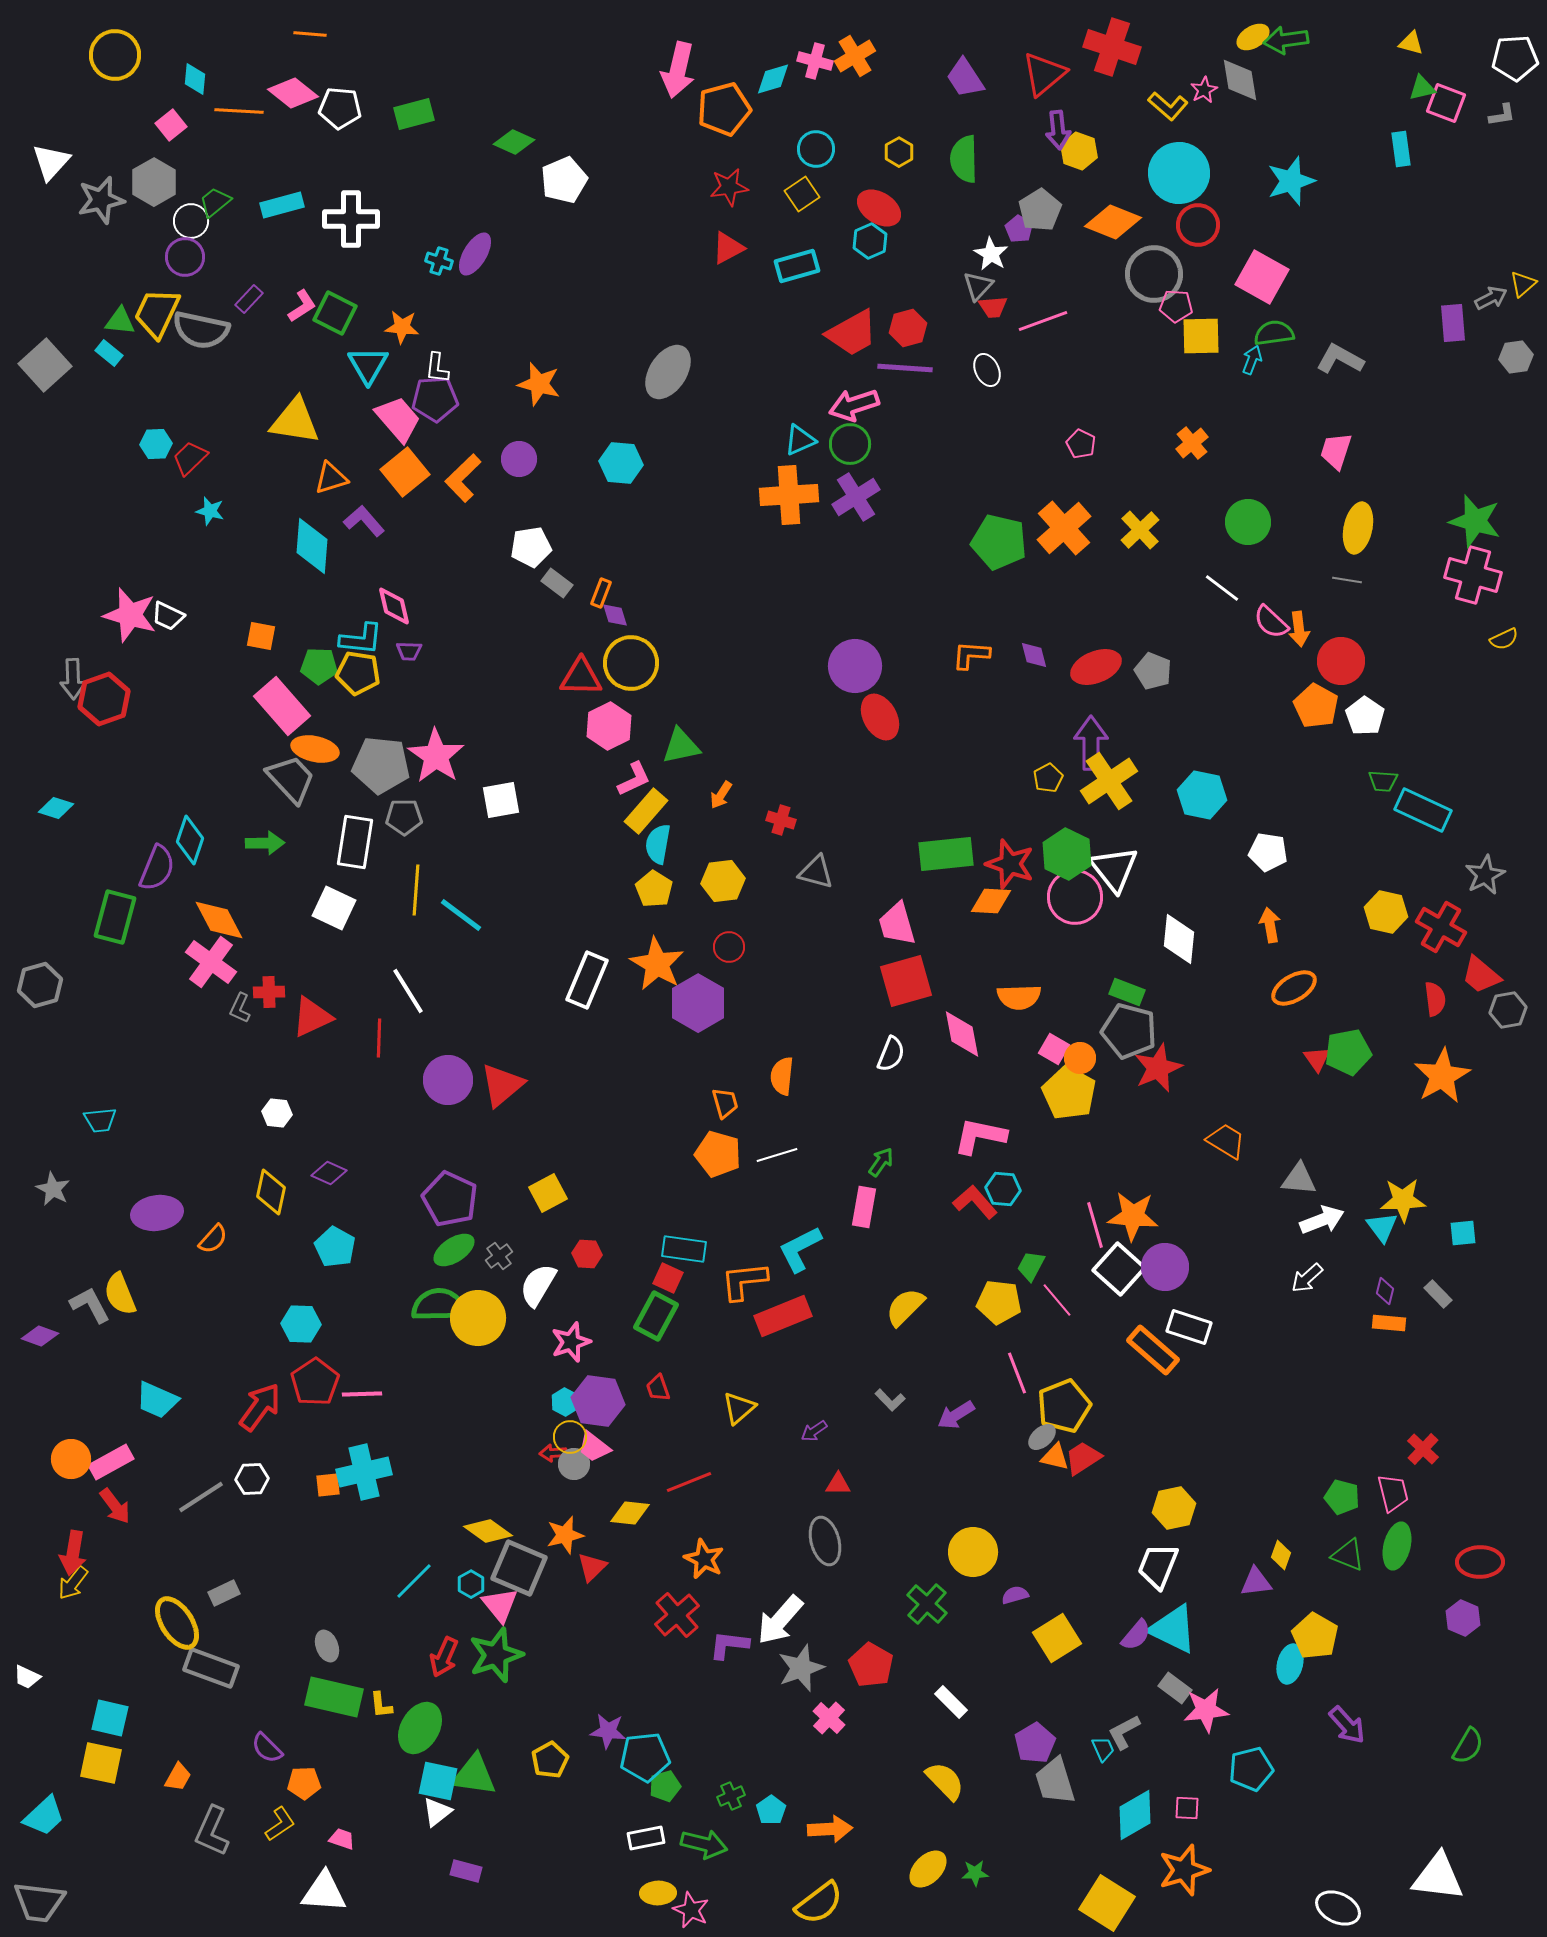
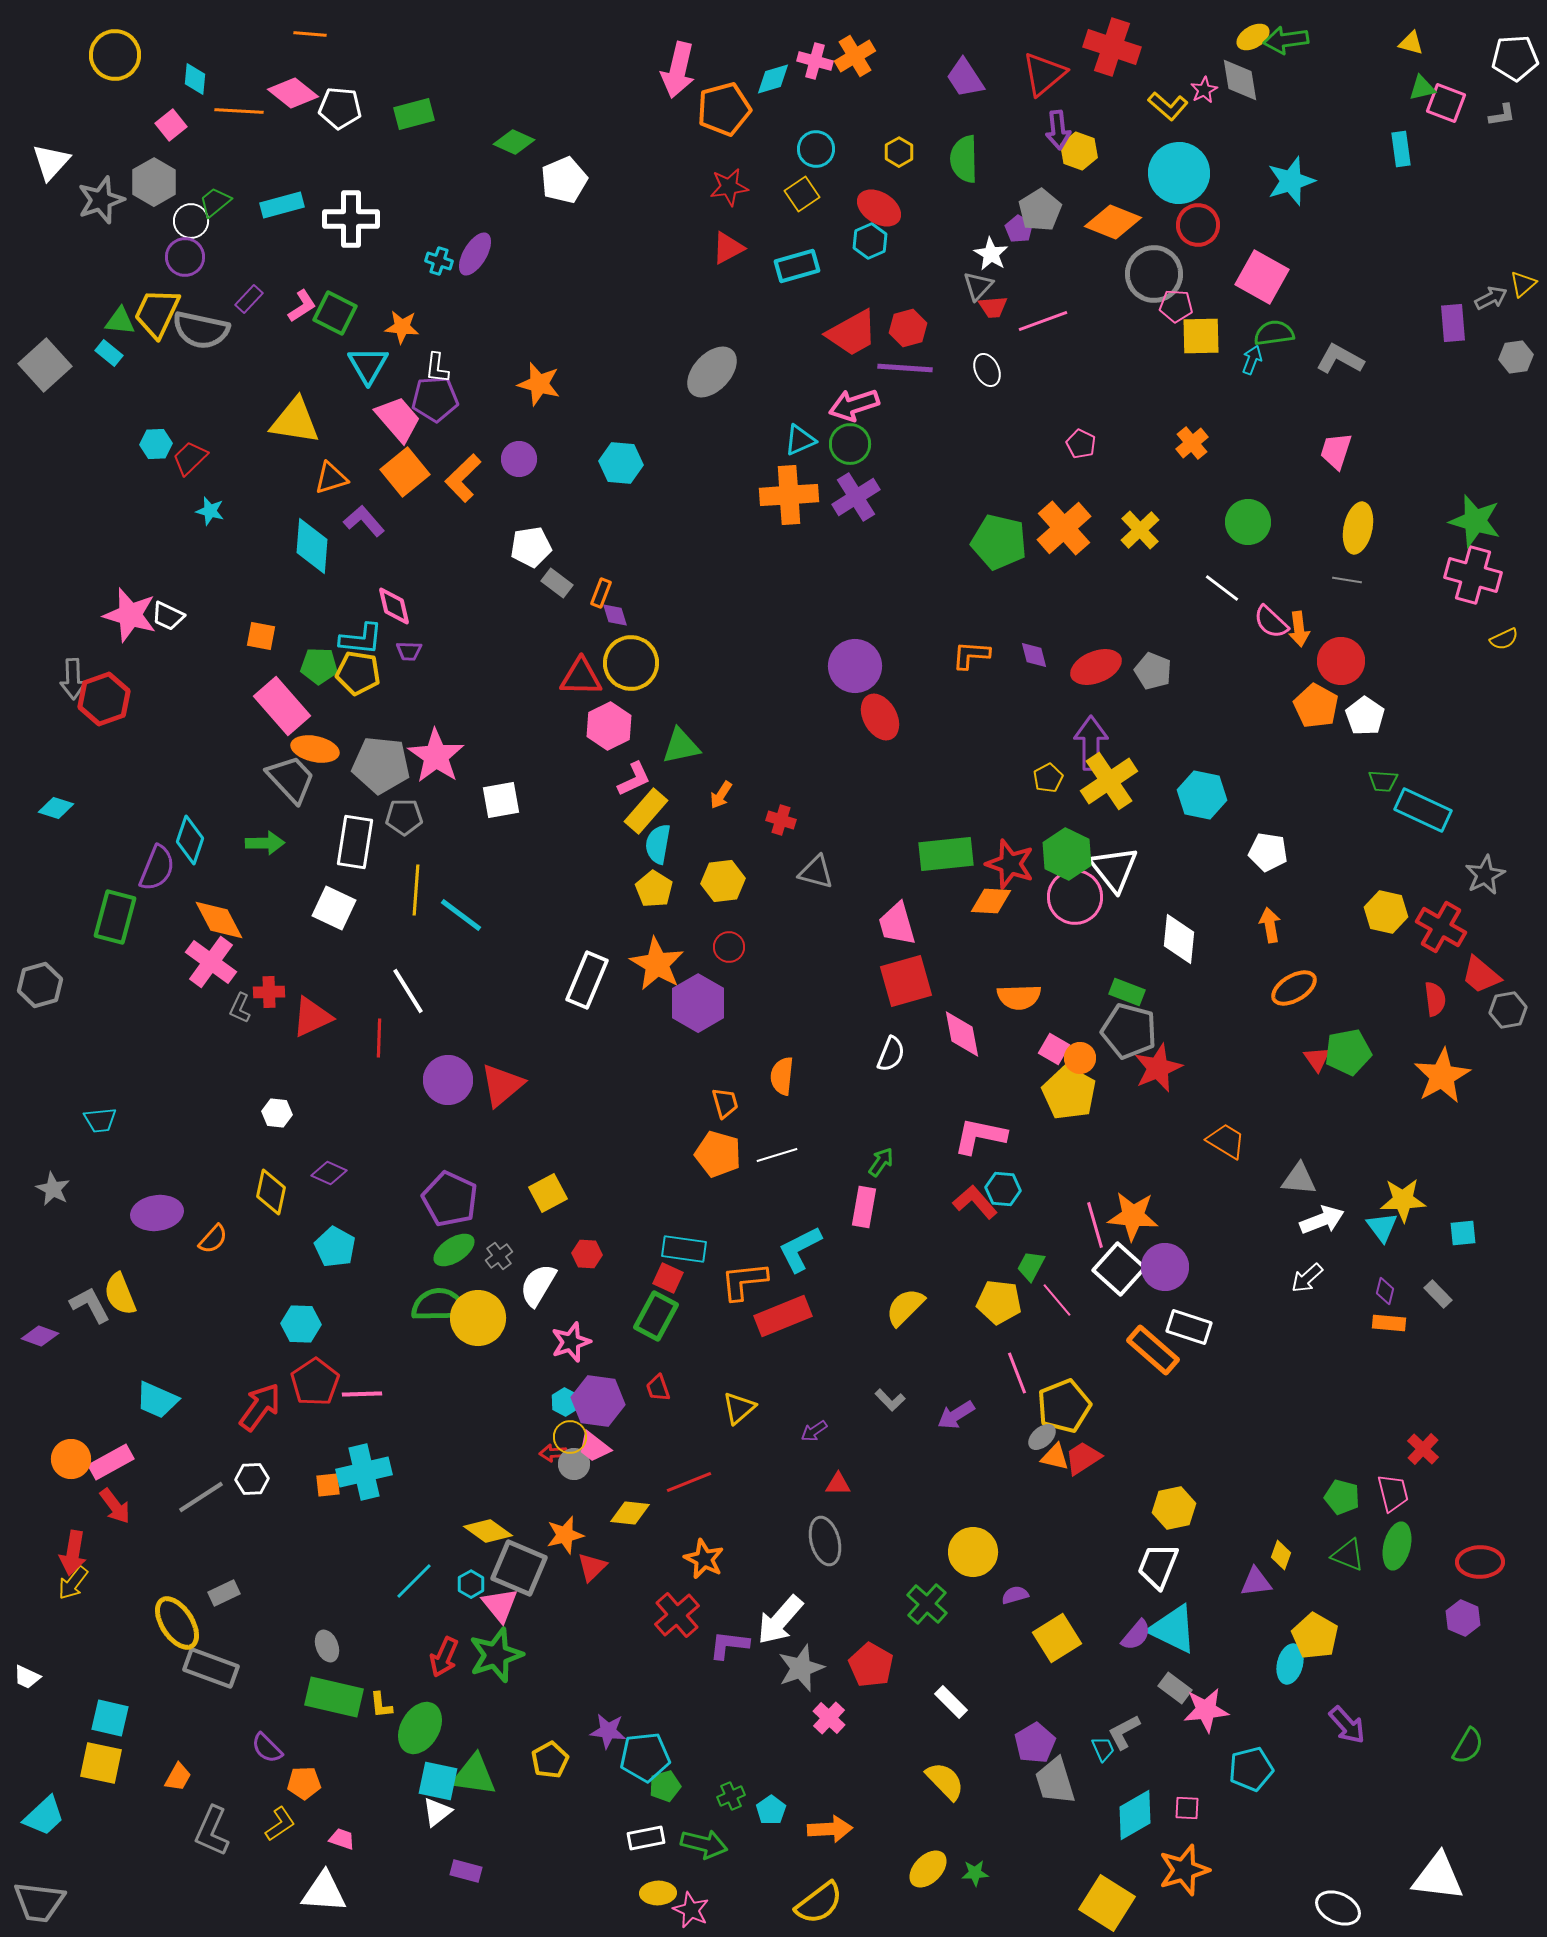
gray star at (101, 200): rotated 6 degrees counterclockwise
gray ellipse at (668, 372): moved 44 px right; rotated 10 degrees clockwise
